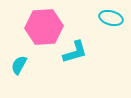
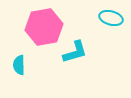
pink hexagon: rotated 6 degrees counterclockwise
cyan semicircle: rotated 30 degrees counterclockwise
